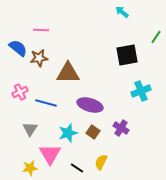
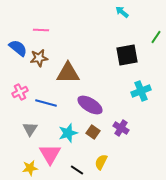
purple ellipse: rotated 15 degrees clockwise
black line: moved 2 px down
